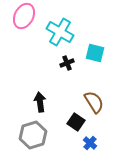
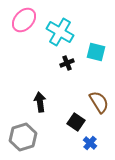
pink ellipse: moved 4 px down; rotated 15 degrees clockwise
cyan square: moved 1 px right, 1 px up
brown semicircle: moved 5 px right
gray hexagon: moved 10 px left, 2 px down
